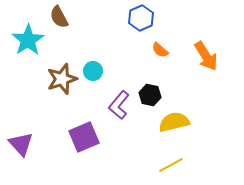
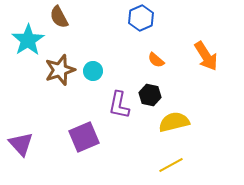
orange semicircle: moved 4 px left, 10 px down
brown star: moved 2 px left, 9 px up
purple L-shape: rotated 28 degrees counterclockwise
